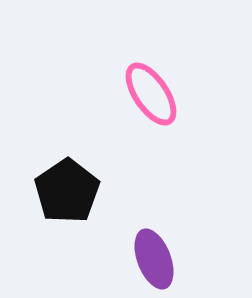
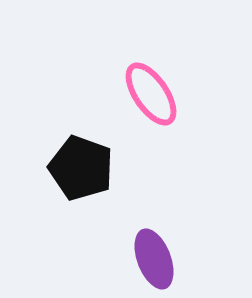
black pentagon: moved 14 px right, 23 px up; rotated 18 degrees counterclockwise
